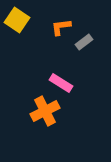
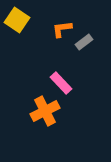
orange L-shape: moved 1 px right, 2 px down
pink rectangle: rotated 15 degrees clockwise
